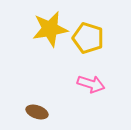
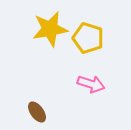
brown ellipse: rotated 35 degrees clockwise
